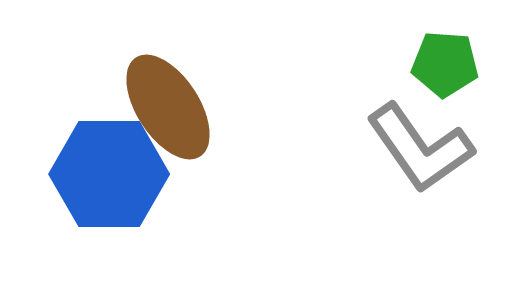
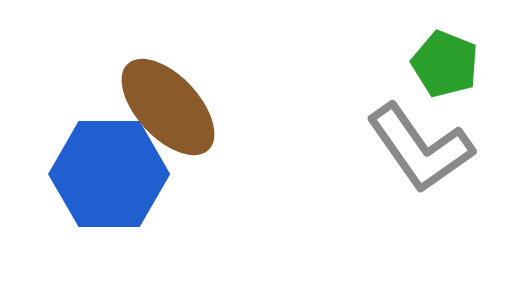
green pentagon: rotated 18 degrees clockwise
brown ellipse: rotated 10 degrees counterclockwise
